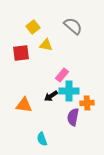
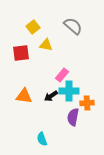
orange triangle: moved 9 px up
